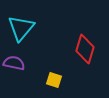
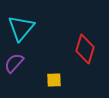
purple semicircle: rotated 60 degrees counterclockwise
yellow square: rotated 21 degrees counterclockwise
